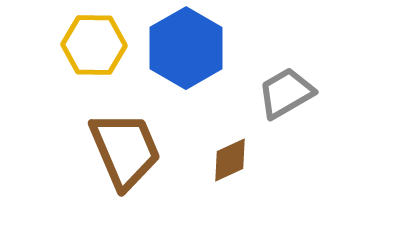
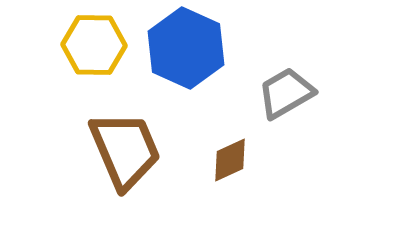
blue hexagon: rotated 6 degrees counterclockwise
